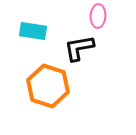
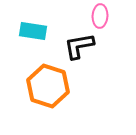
pink ellipse: moved 2 px right
black L-shape: moved 2 px up
